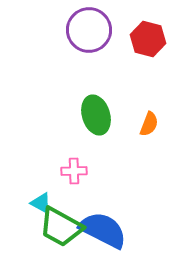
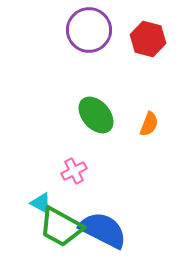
green ellipse: rotated 24 degrees counterclockwise
pink cross: rotated 25 degrees counterclockwise
